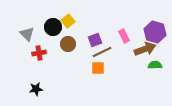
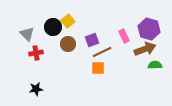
purple hexagon: moved 6 px left, 3 px up
purple square: moved 3 px left
red cross: moved 3 px left
